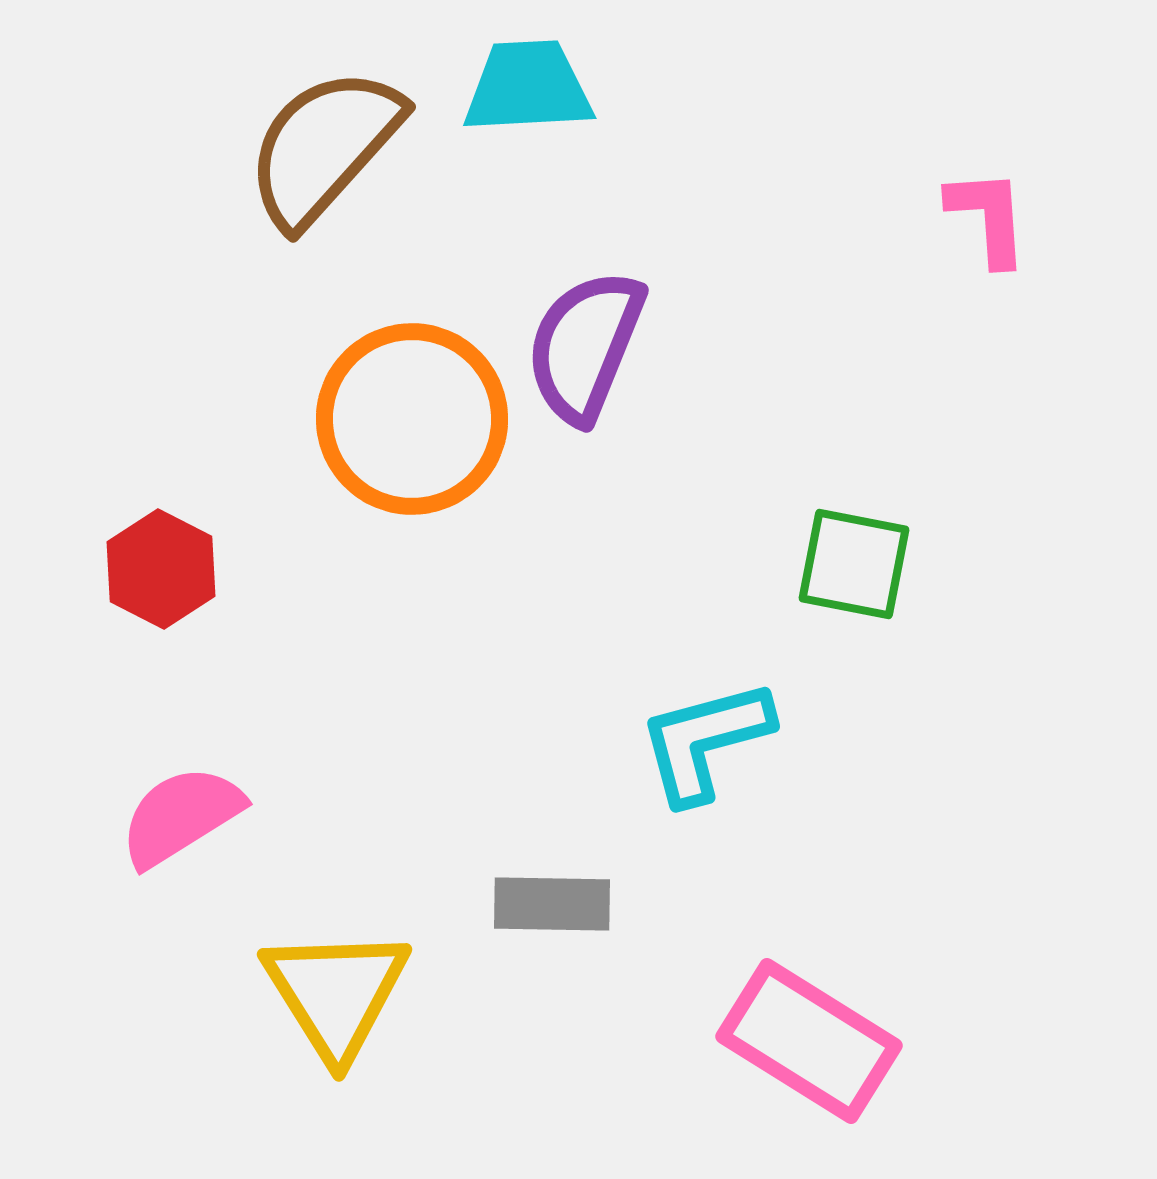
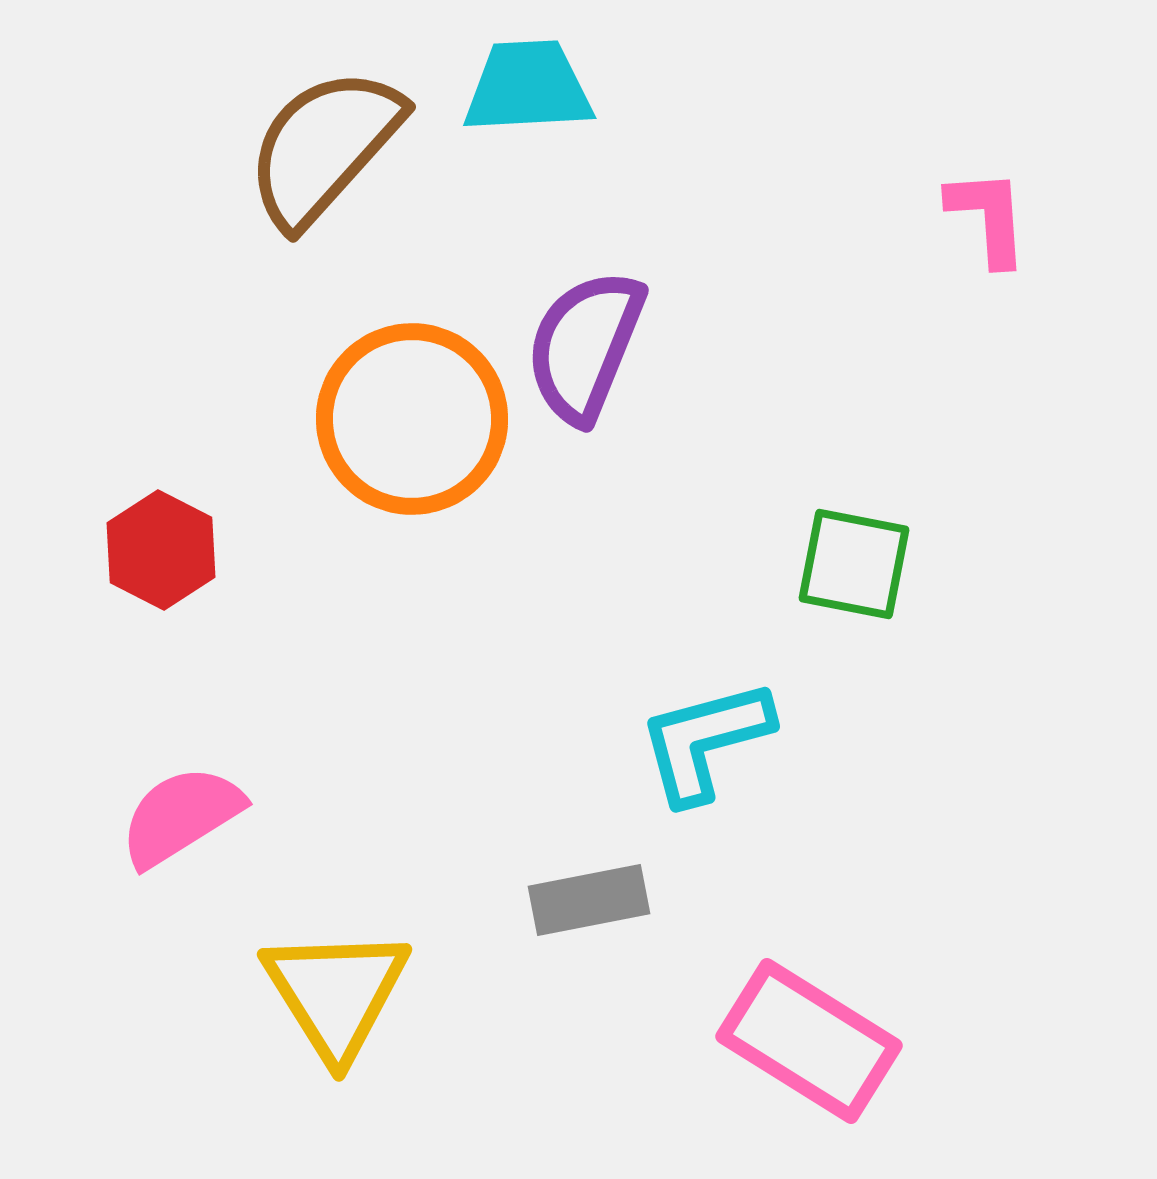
red hexagon: moved 19 px up
gray rectangle: moved 37 px right, 4 px up; rotated 12 degrees counterclockwise
